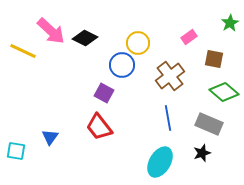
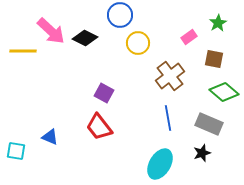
green star: moved 12 px left
yellow line: rotated 24 degrees counterclockwise
blue circle: moved 2 px left, 50 px up
blue triangle: rotated 42 degrees counterclockwise
cyan ellipse: moved 2 px down
